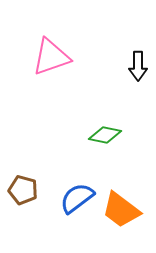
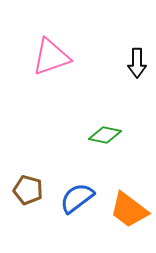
black arrow: moved 1 px left, 3 px up
brown pentagon: moved 5 px right
orange trapezoid: moved 8 px right
